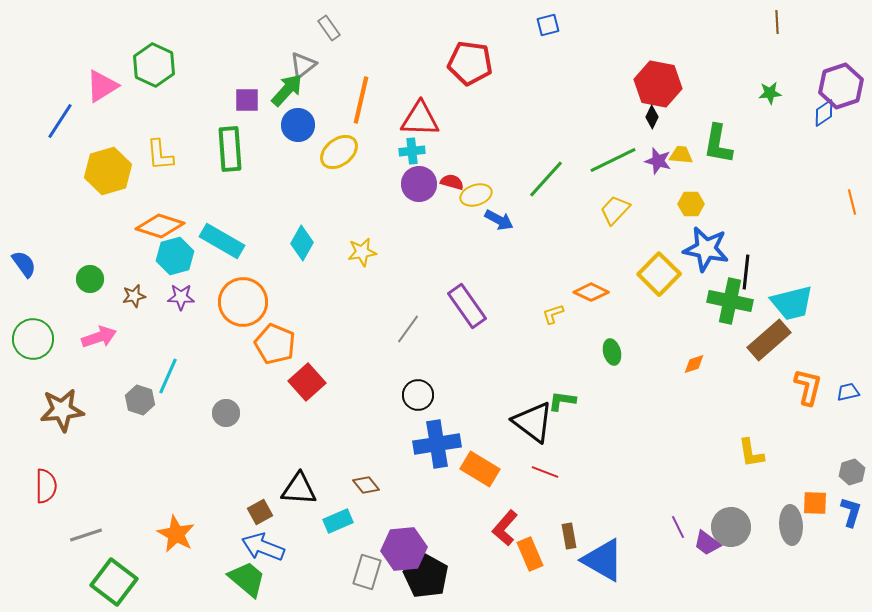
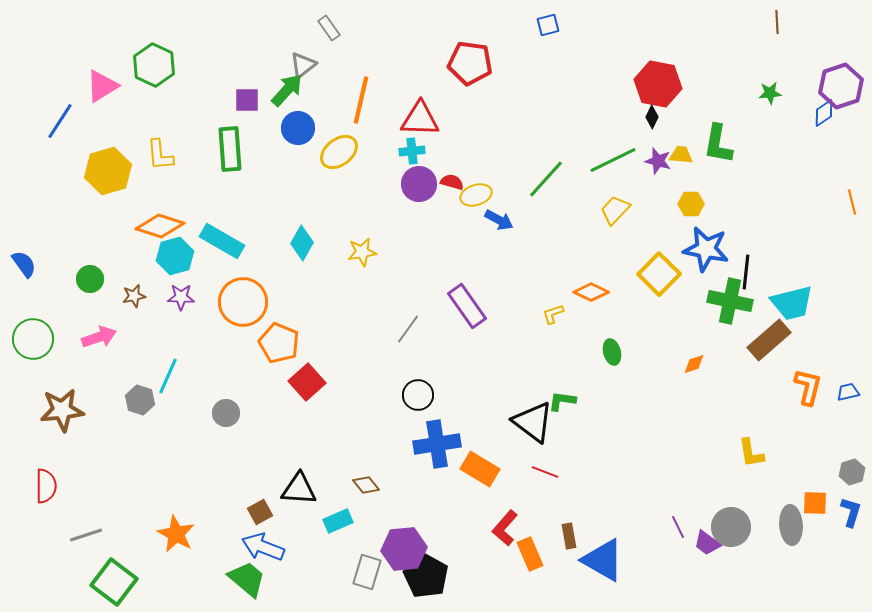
blue circle at (298, 125): moved 3 px down
orange pentagon at (275, 344): moved 4 px right, 1 px up
